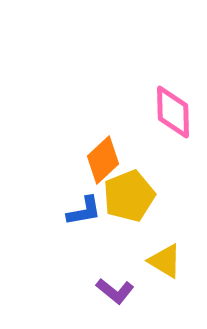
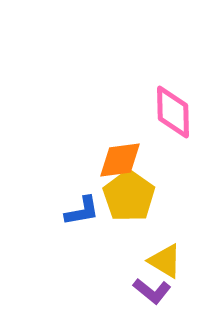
orange diamond: moved 17 px right; rotated 36 degrees clockwise
yellow pentagon: rotated 15 degrees counterclockwise
blue L-shape: moved 2 px left
purple L-shape: moved 37 px right
